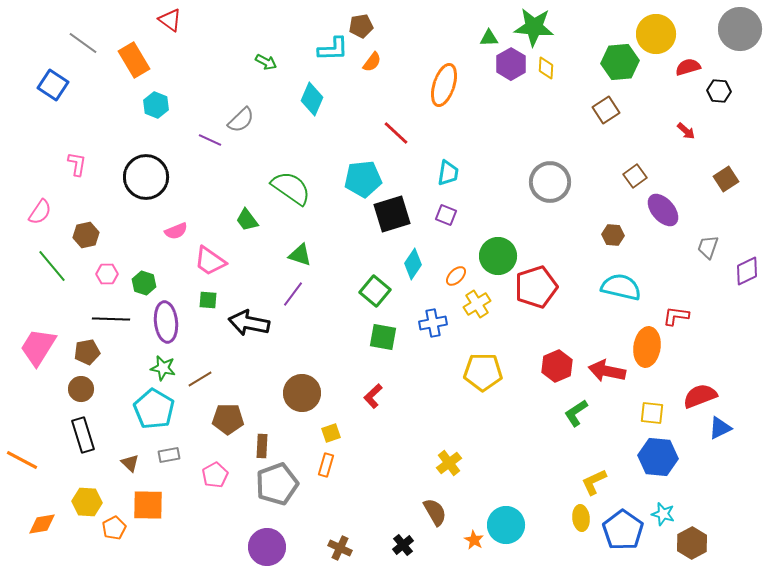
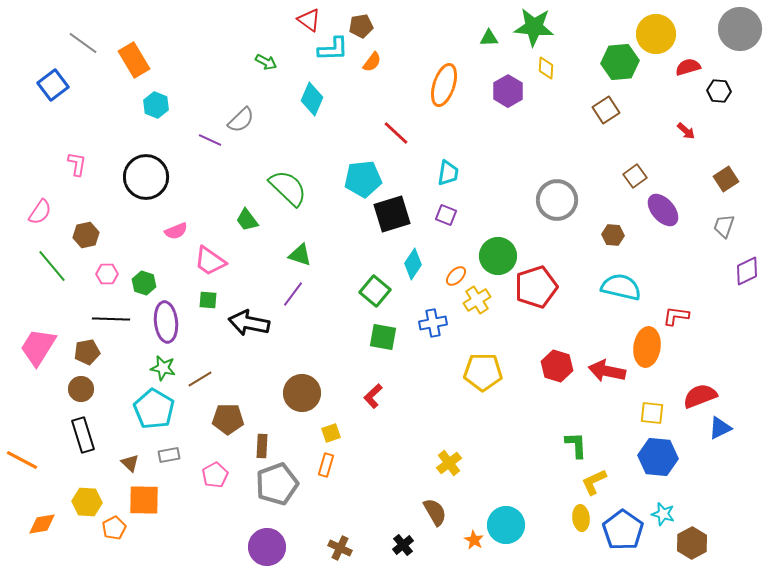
red triangle at (170, 20): moved 139 px right
purple hexagon at (511, 64): moved 3 px left, 27 px down
blue square at (53, 85): rotated 20 degrees clockwise
gray circle at (550, 182): moved 7 px right, 18 px down
green semicircle at (291, 188): moved 3 px left; rotated 9 degrees clockwise
gray trapezoid at (708, 247): moved 16 px right, 21 px up
yellow cross at (477, 304): moved 4 px up
red hexagon at (557, 366): rotated 20 degrees counterclockwise
green L-shape at (576, 413): moved 32 px down; rotated 120 degrees clockwise
orange square at (148, 505): moved 4 px left, 5 px up
